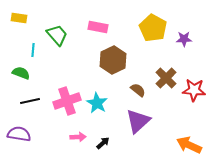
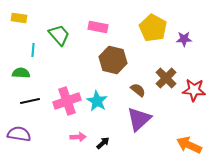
green trapezoid: moved 2 px right
brown hexagon: rotated 20 degrees counterclockwise
green semicircle: rotated 18 degrees counterclockwise
cyan star: moved 2 px up
purple triangle: moved 1 px right, 2 px up
